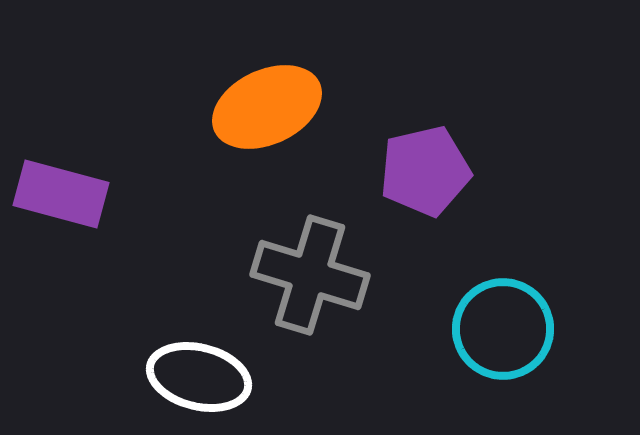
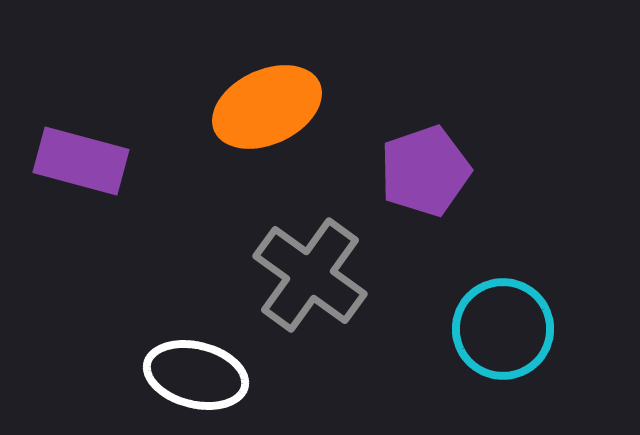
purple pentagon: rotated 6 degrees counterclockwise
purple rectangle: moved 20 px right, 33 px up
gray cross: rotated 19 degrees clockwise
white ellipse: moved 3 px left, 2 px up
